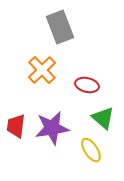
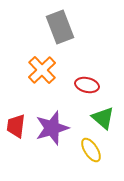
purple star: rotated 8 degrees counterclockwise
